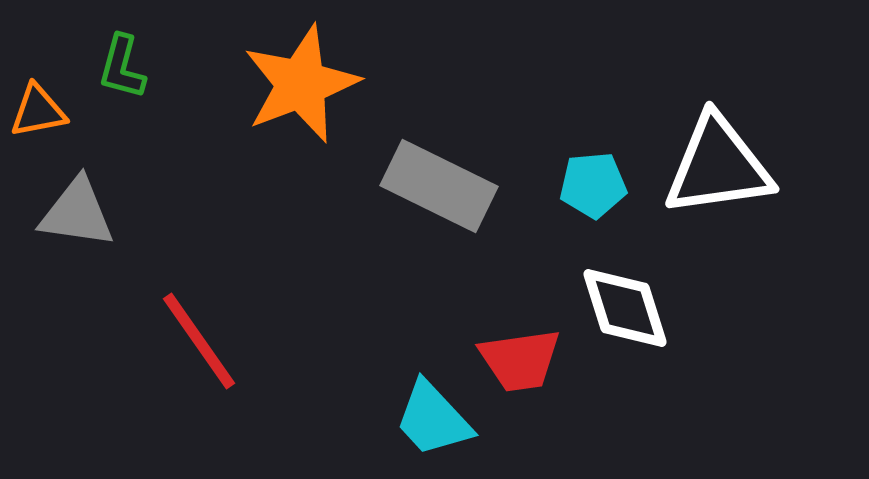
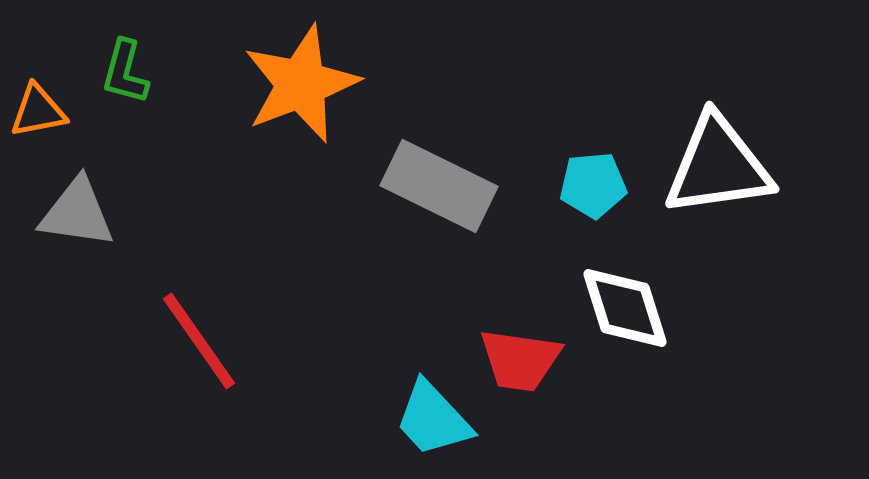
green L-shape: moved 3 px right, 5 px down
red trapezoid: rotated 16 degrees clockwise
